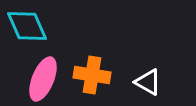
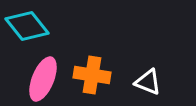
cyan diamond: rotated 15 degrees counterclockwise
white triangle: rotated 8 degrees counterclockwise
